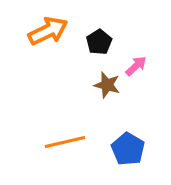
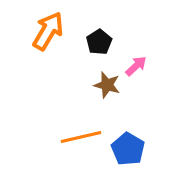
orange arrow: rotated 33 degrees counterclockwise
orange line: moved 16 px right, 5 px up
